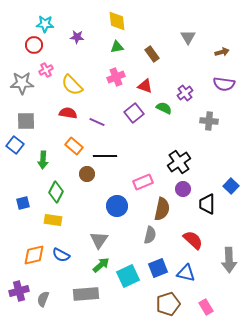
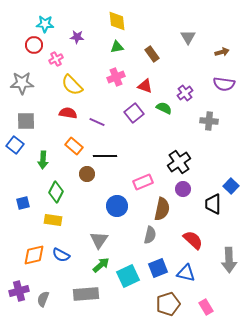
pink cross at (46, 70): moved 10 px right, 11 px up
black trapezoid at (207, 204): moved 6 px right
